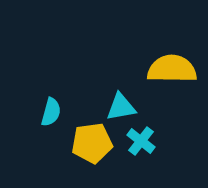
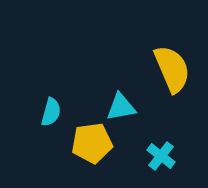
yellow semicircle: rotated 66 degrees clockwise
cyan cross: moved 20 px right, 15 px down
